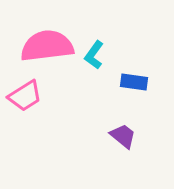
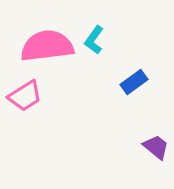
cyan L-shape: moved 15 px up
blue rectangle: rotated 44 degrees counterclockwise
purple trapezoid: moved 33 px right, 11 px down
